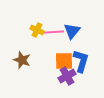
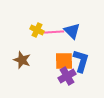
blue triangle: rotated 24 degrees counterclockwise
